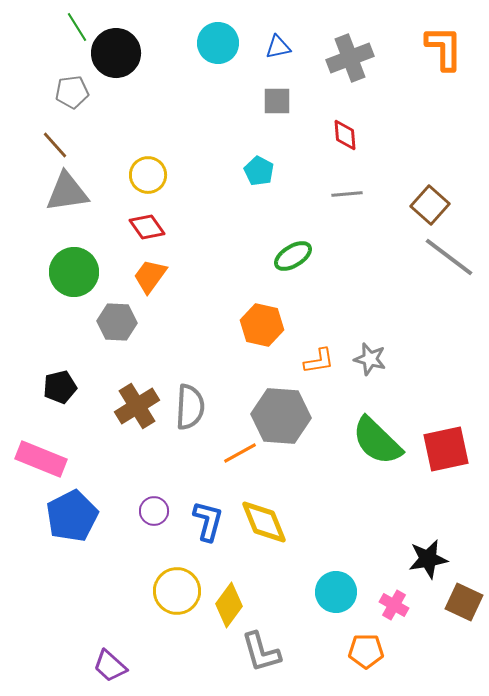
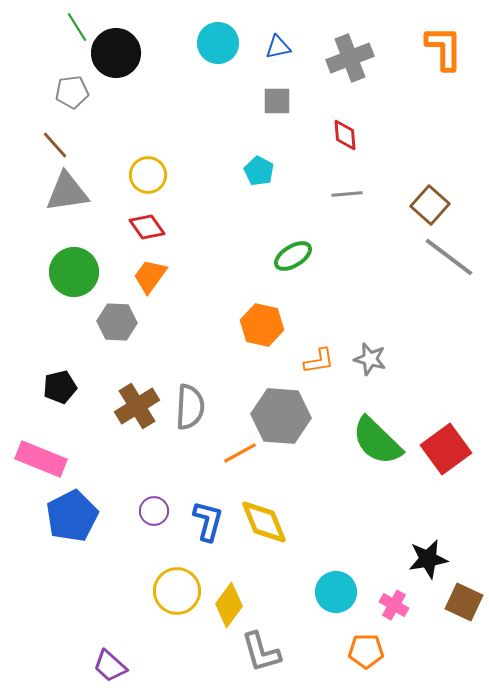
red square at (446, 449): rotated 24 degrees counterclockwise
